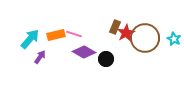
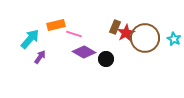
orange rectangle: moved 10 px up
